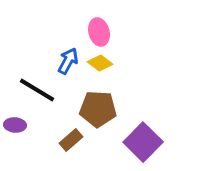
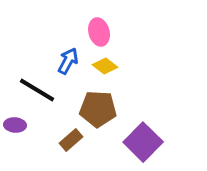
yellow diamond: moved 5 px right, 3 px down
